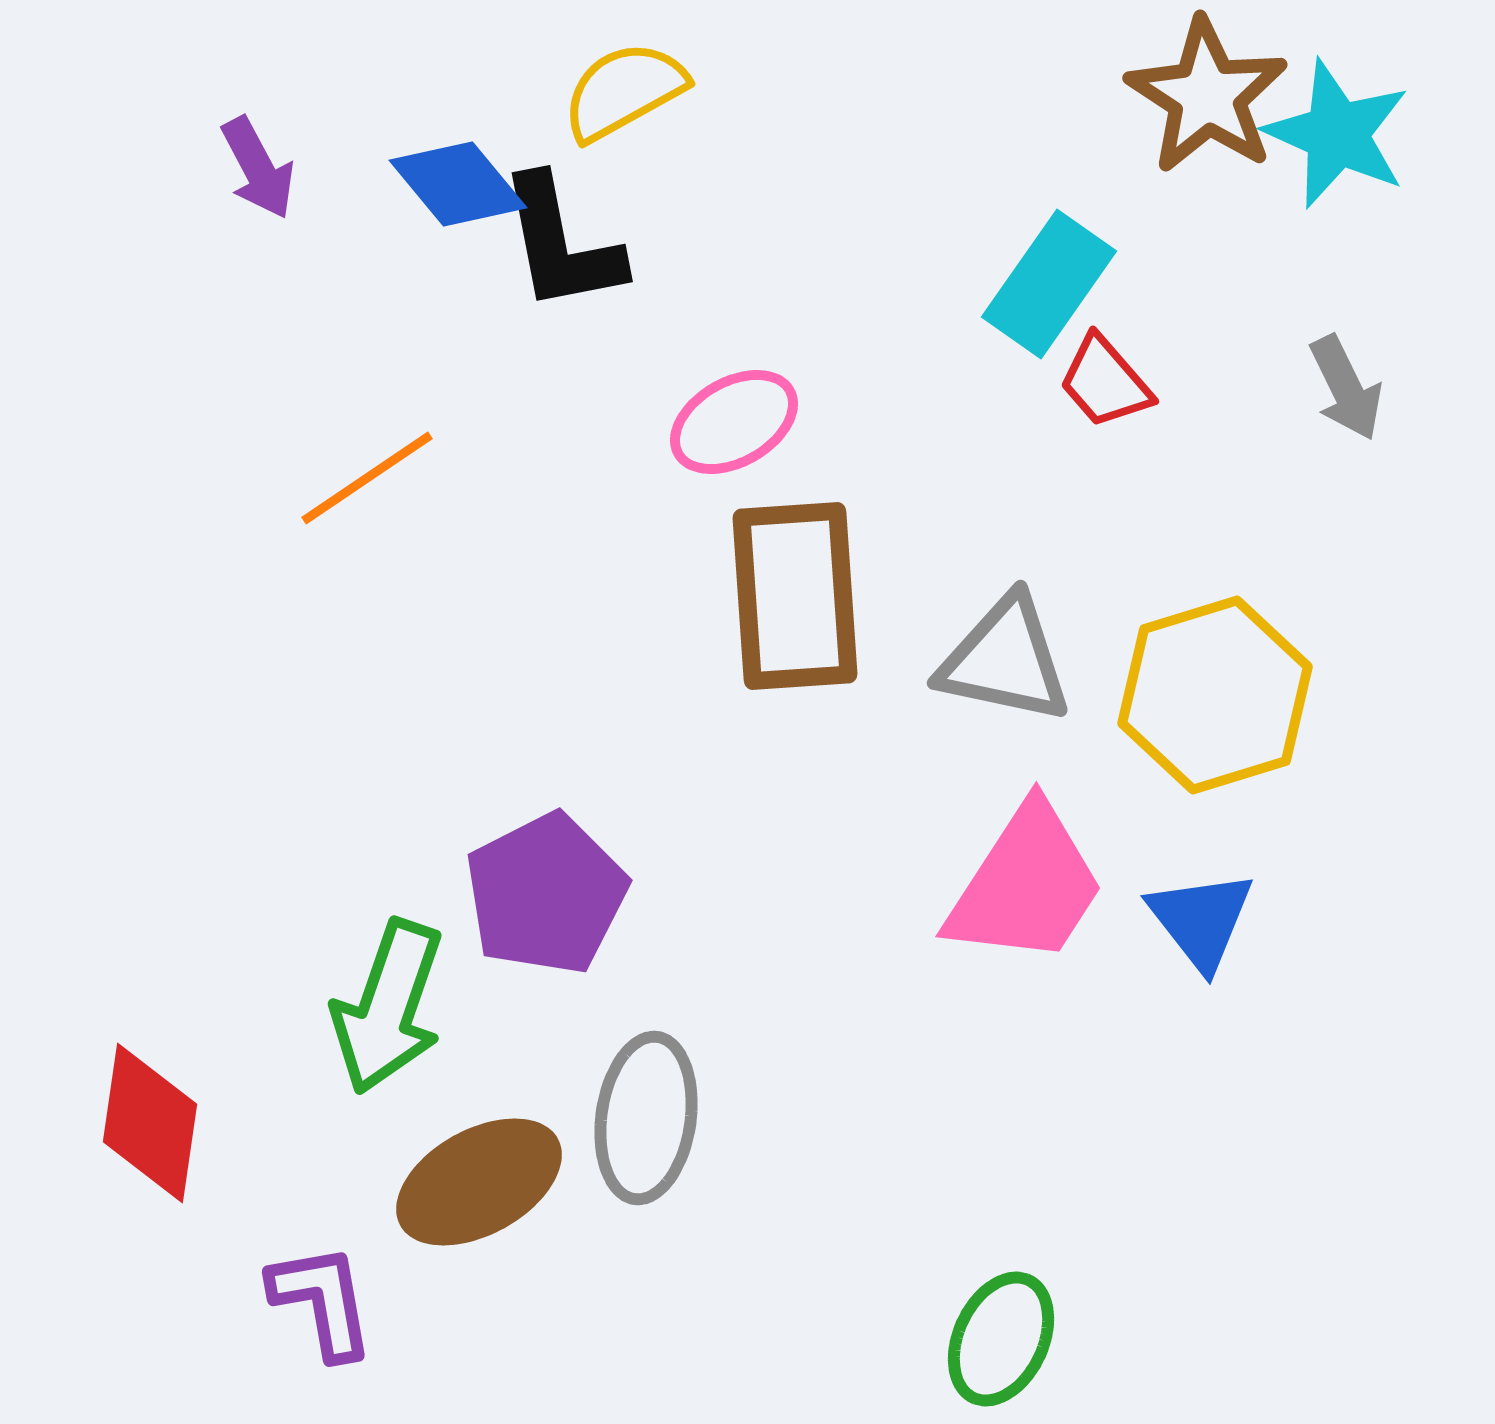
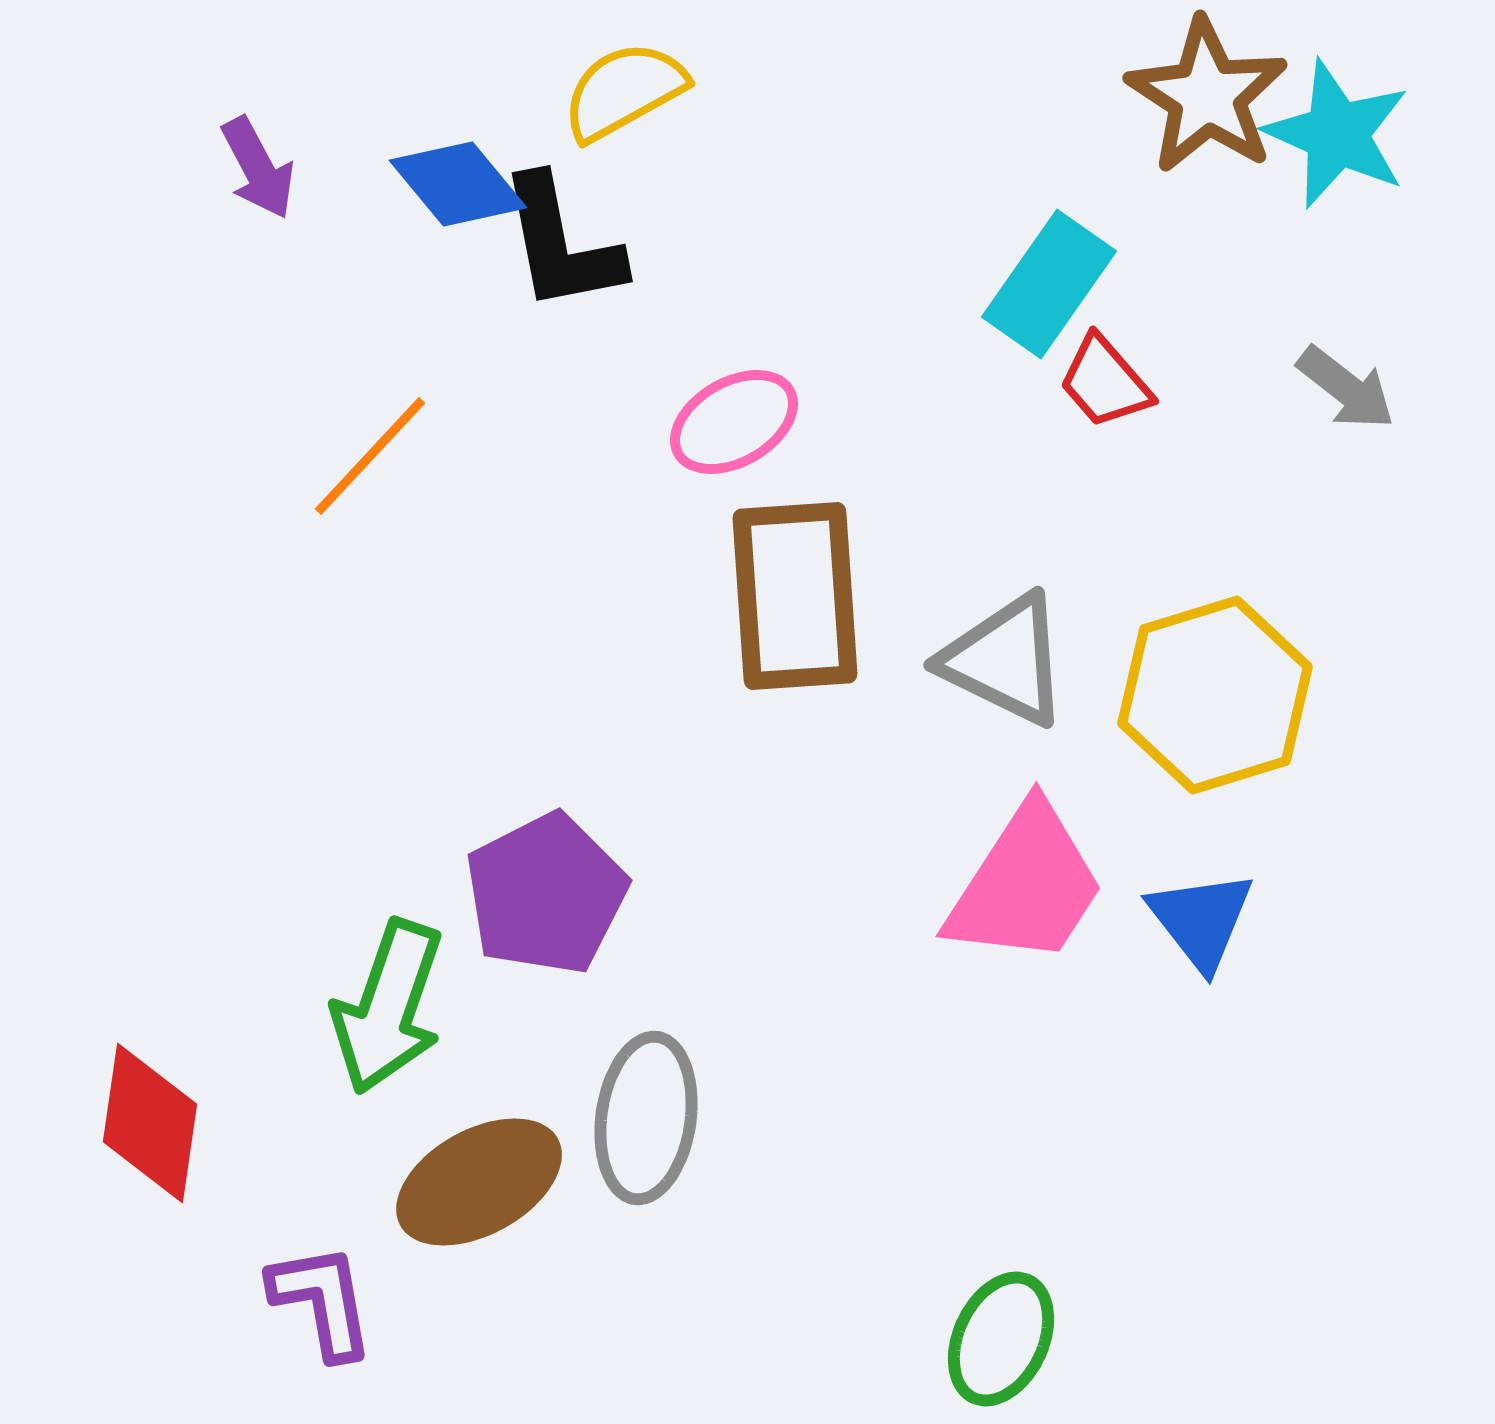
gray arrow: rotated 26 degrees counterclockwise
orange line: moved 3 px right, 22 px up; rotated 13 degrees counterclockwise
gray triangle: rotated 14 degrees clockwise
